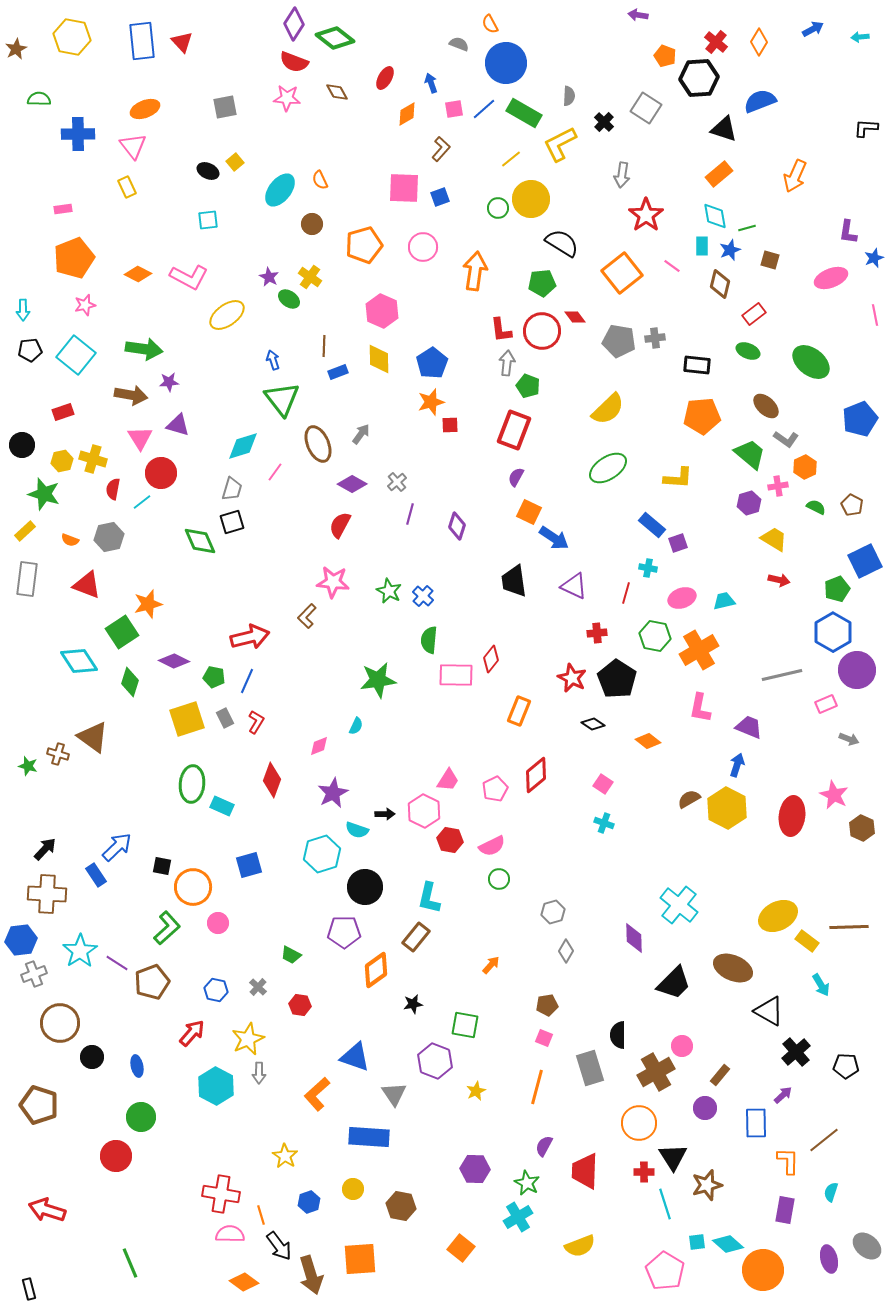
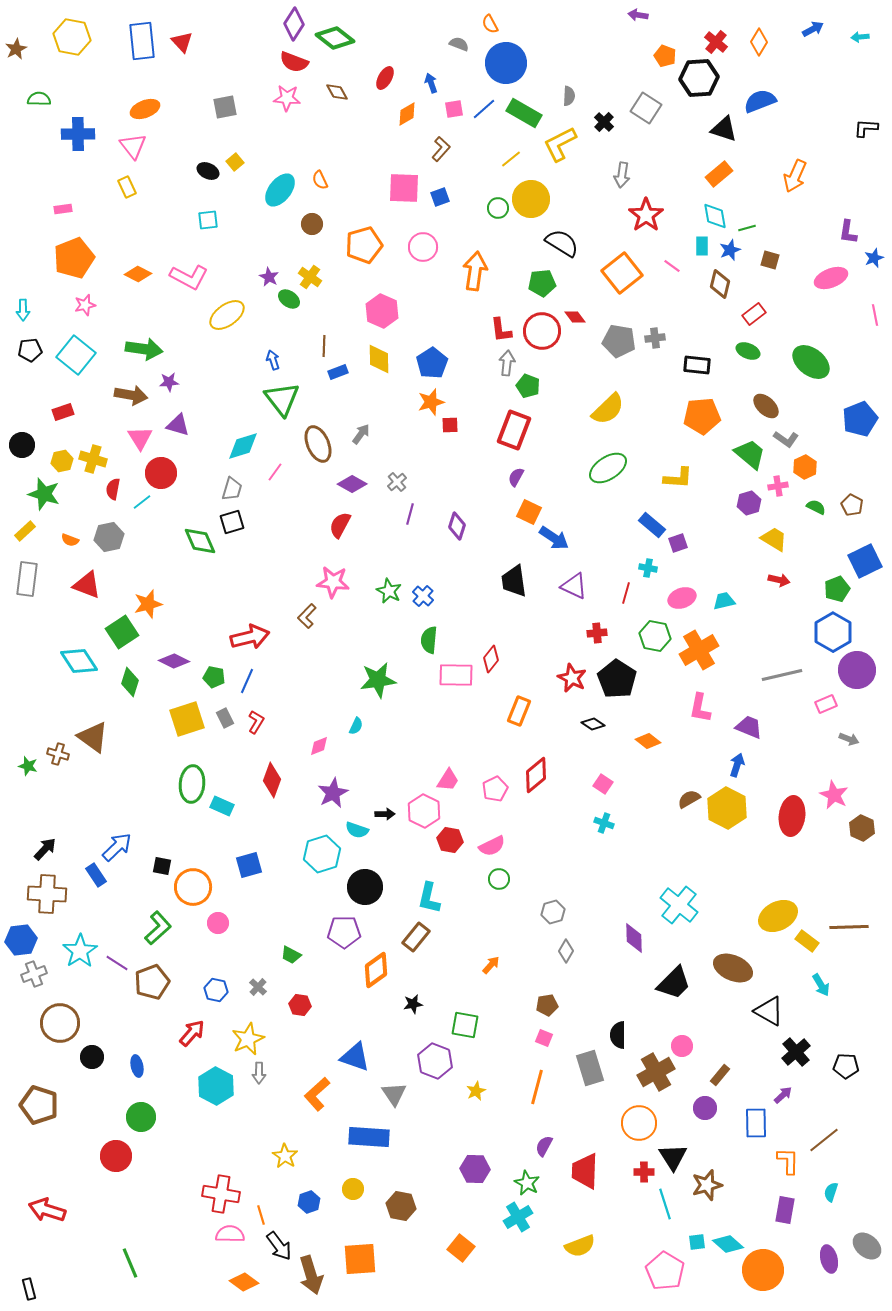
green L-shape at (167, 928): moved 9 px left
